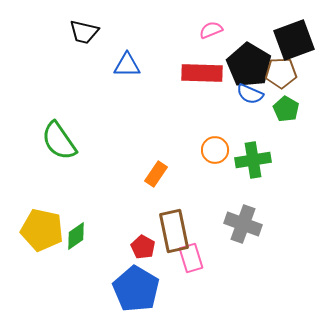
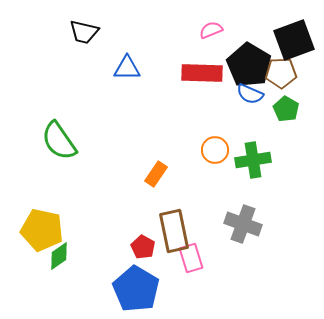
blue triangle: moved 3 px down
green diamond: moved 17 px left, 20 px down
